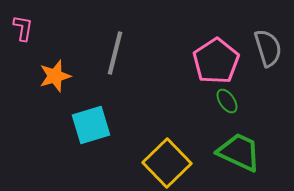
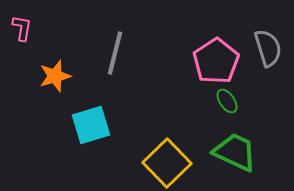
pink L-shape: moved 1 px left
green trapezoid: moved 4 px left
